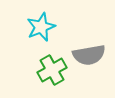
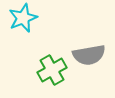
cyan star: moved 18 px left, 9 px up
